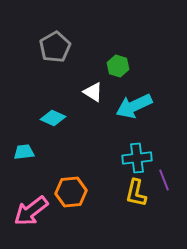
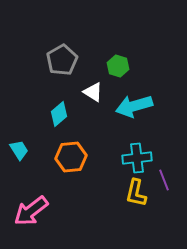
gray pentagon: moved 7 px right, 13 px down
cyan arrow: rotated 9 degrees clockwise
cyan diamond: moved 6 px right, 4 px up; rotated 65 degrees counterclockwise
cyan trapezoid: moved 5 px left, 2 px up; rotated 65 degrees clockwise
orange hexagon: moved 35 px up
